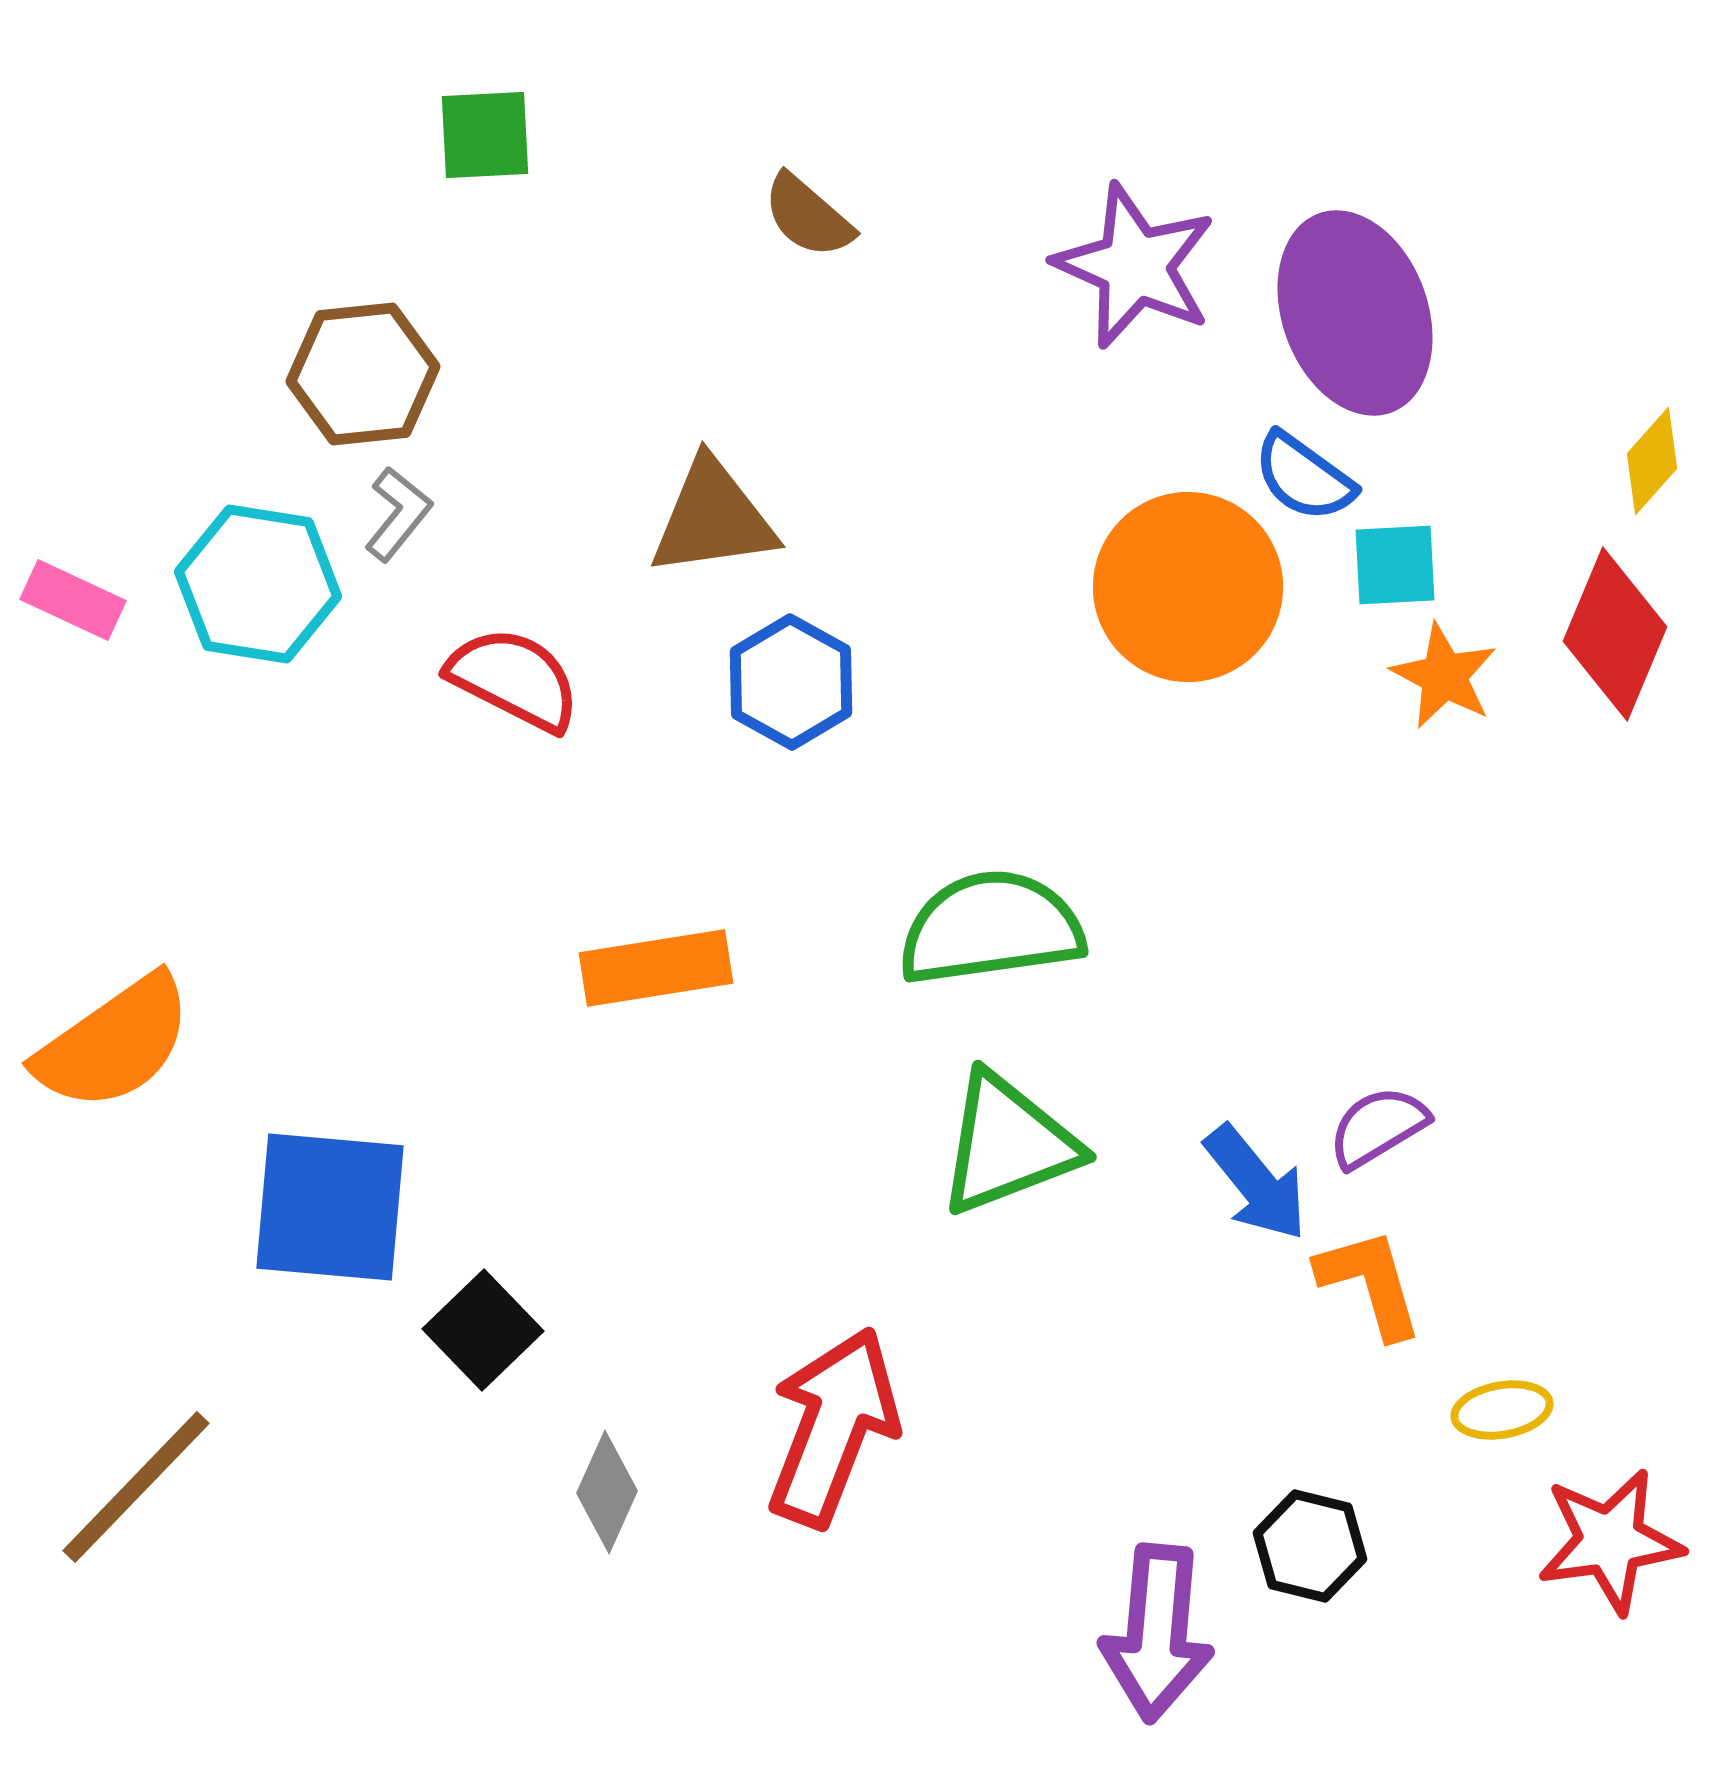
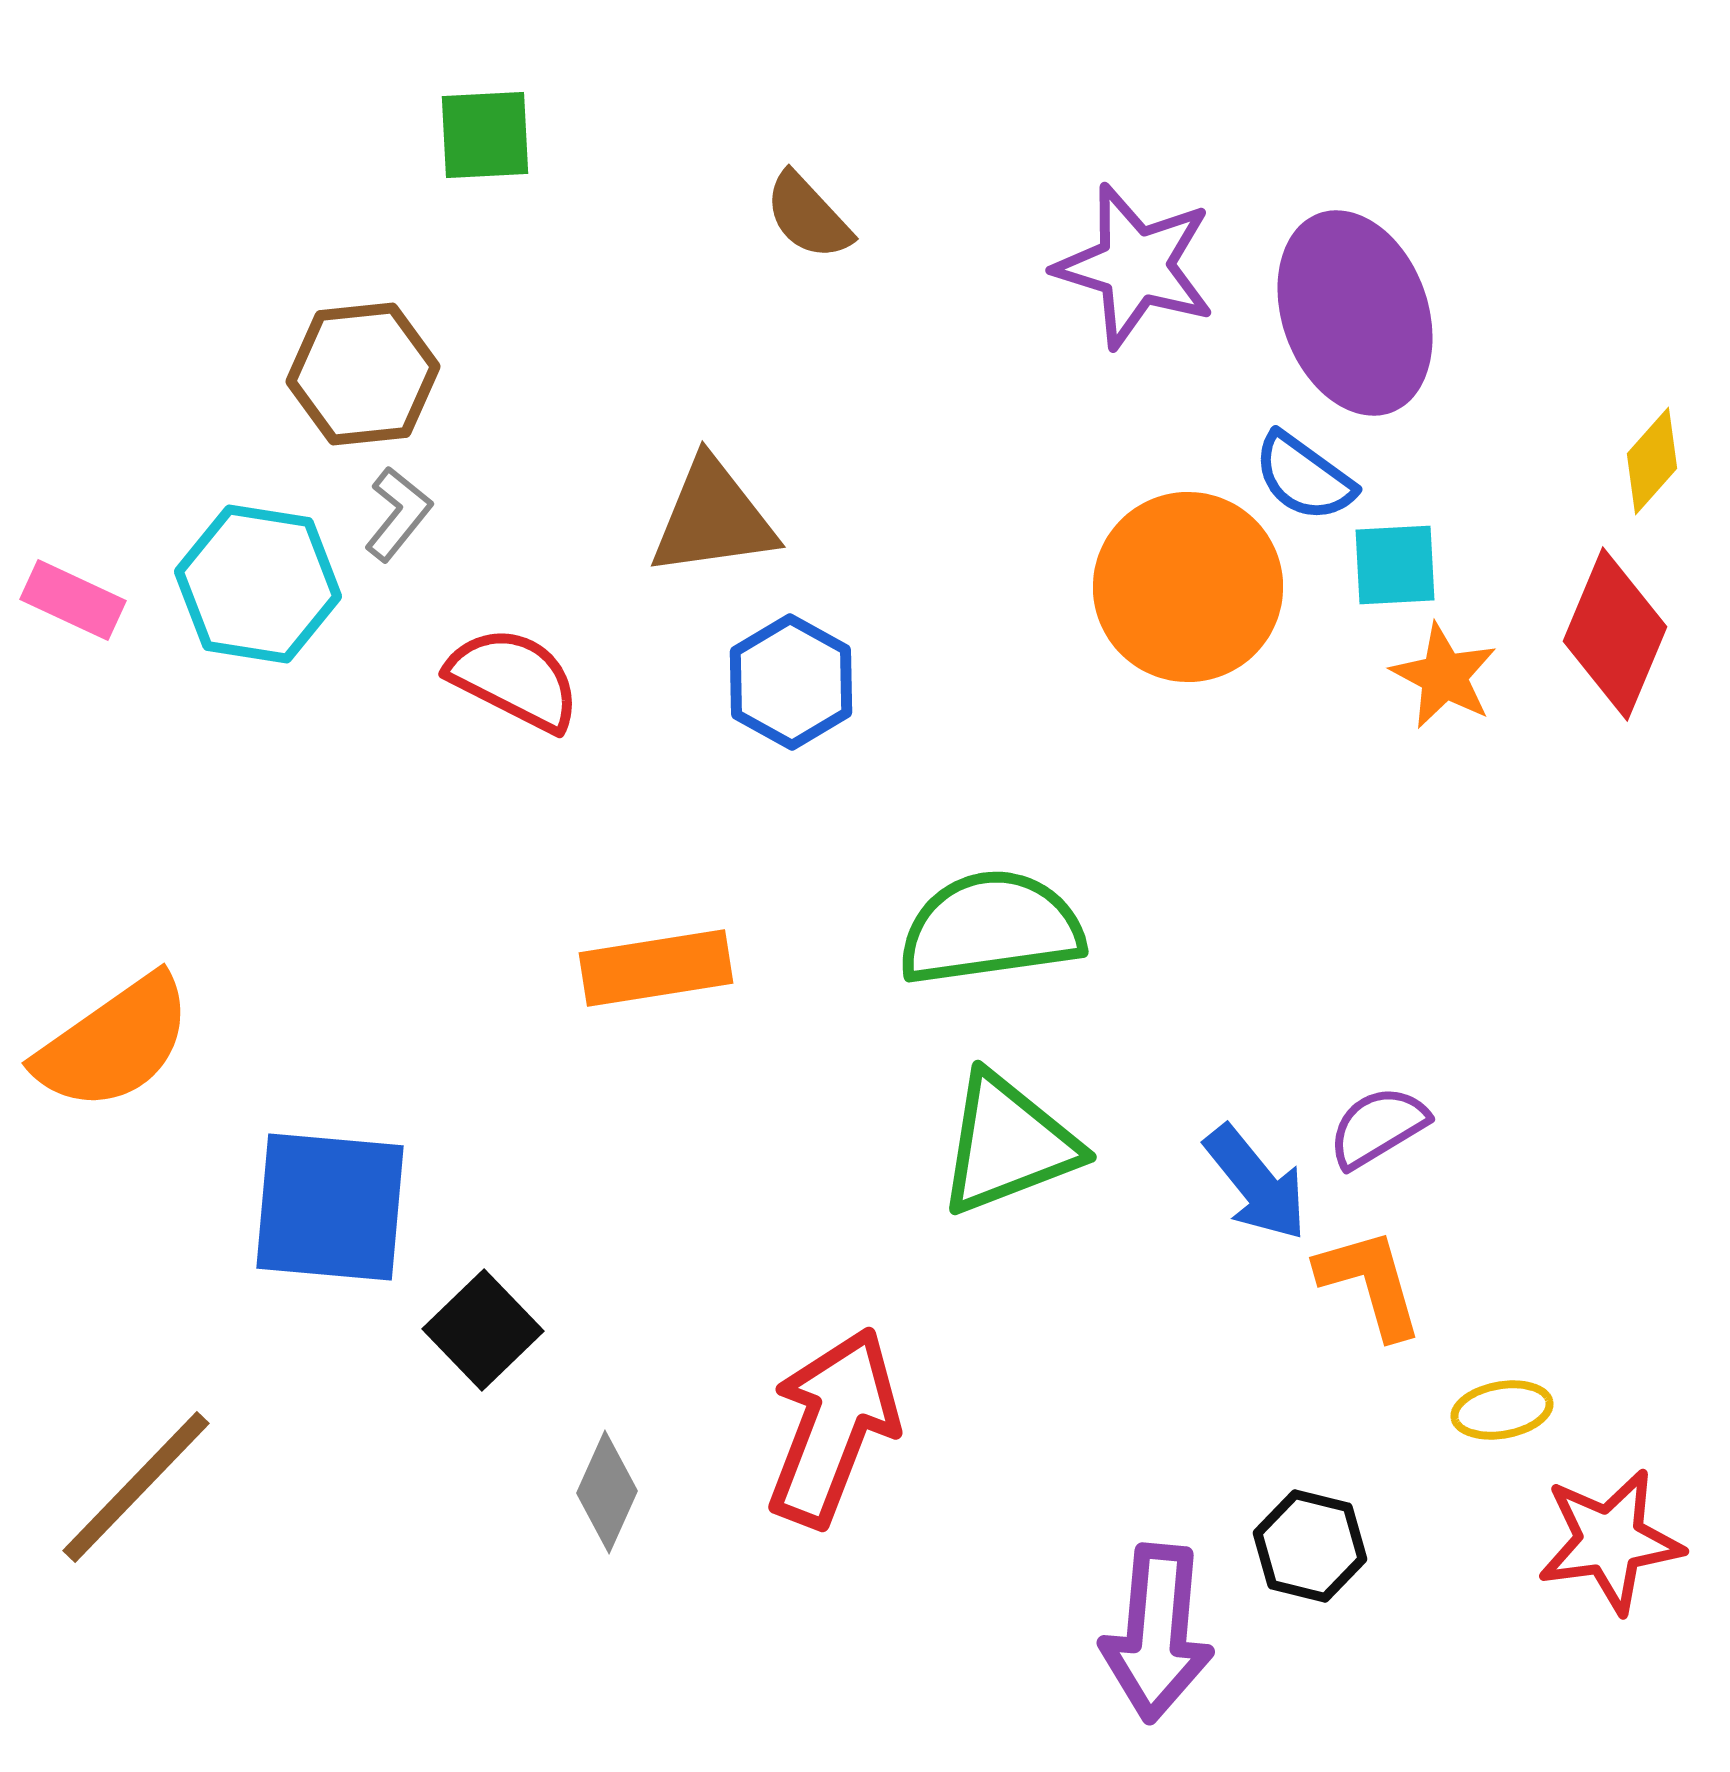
brown semicircle: rotated 6 degrees clockwise
purple star: rotated 7 degrees counterclockwise
